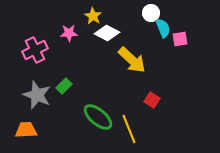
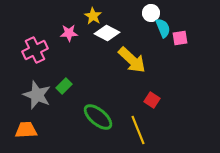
pink square: moved 1 px up
yellow line: moved 9 px right, 1 px down
